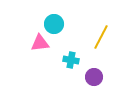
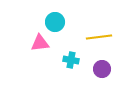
cyan circle: moved 1 px right, 2 px up
yellow line: moved 2 px left; rotated 55 degrees clockwise
purple circle: moved 8 px right, 8 px up
